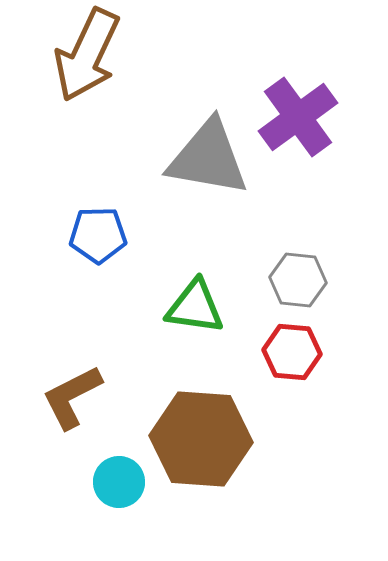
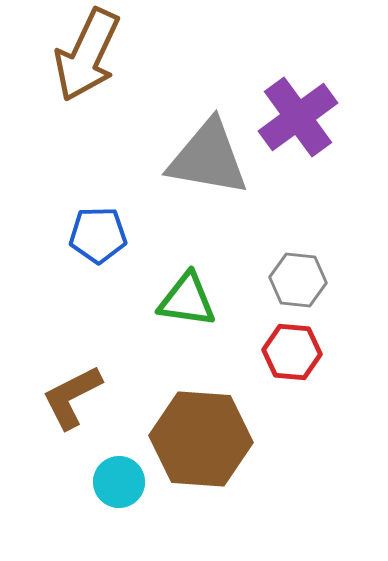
green triangle: moved 8 px left, 7 px up
